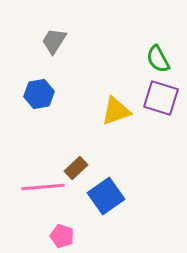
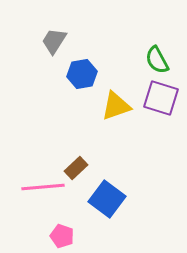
green semicircle: moved 1 px left, 1 px down
blue hexagon: moved 43 px right, 20 px up
yellow triangle: moved 5 px up
blue square: moved 1 px right, 3 px down; rotated 18 degrees counterclockwise
